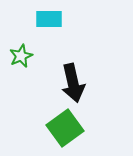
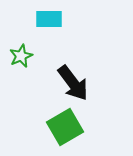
black arrow: rotated 24 degrees counterclockwise
green square: moved 1 px up; rotated 6 degrees clockwise
